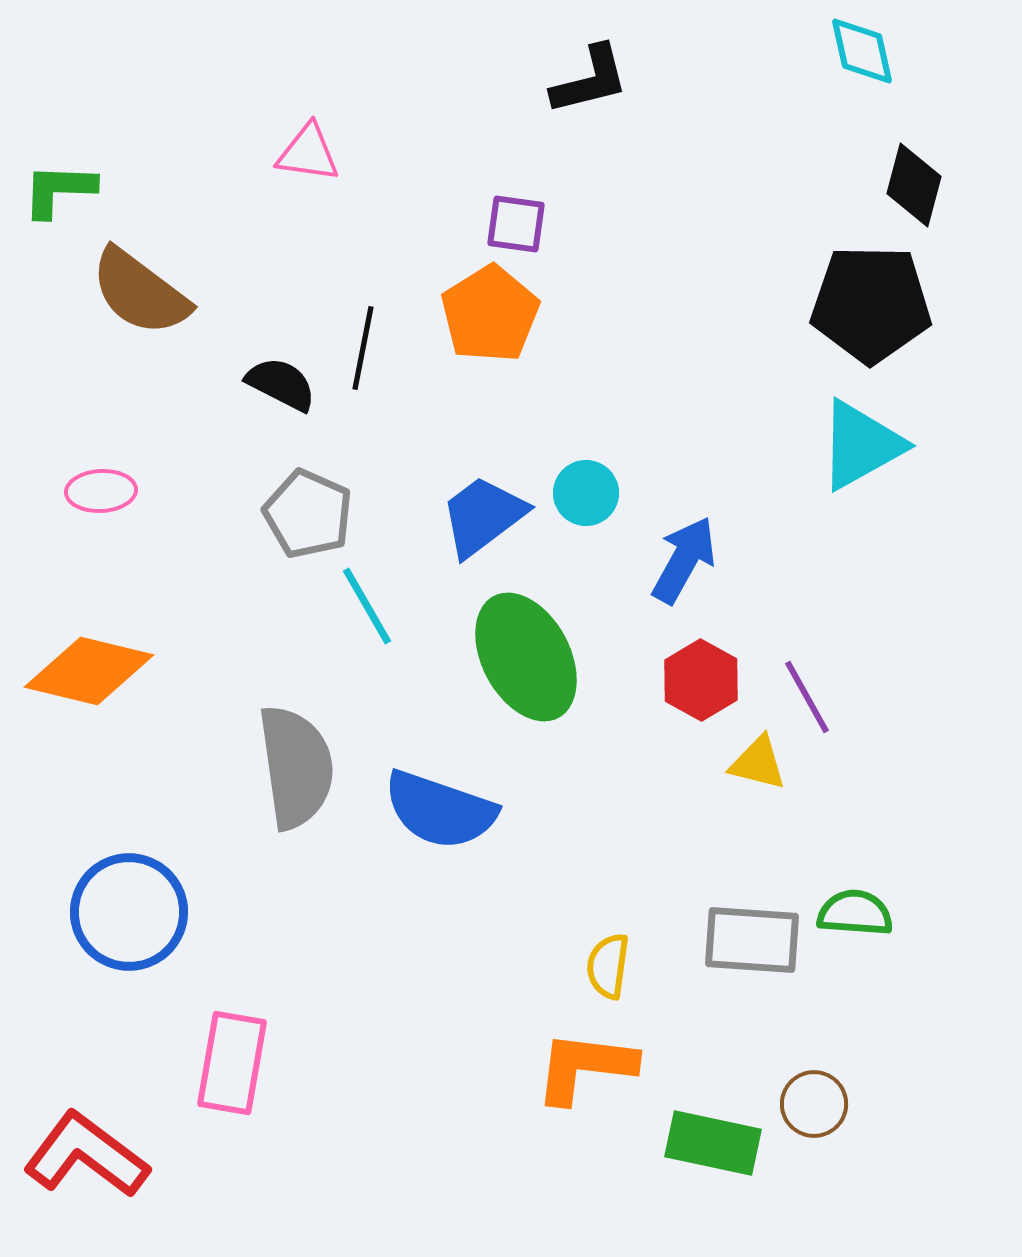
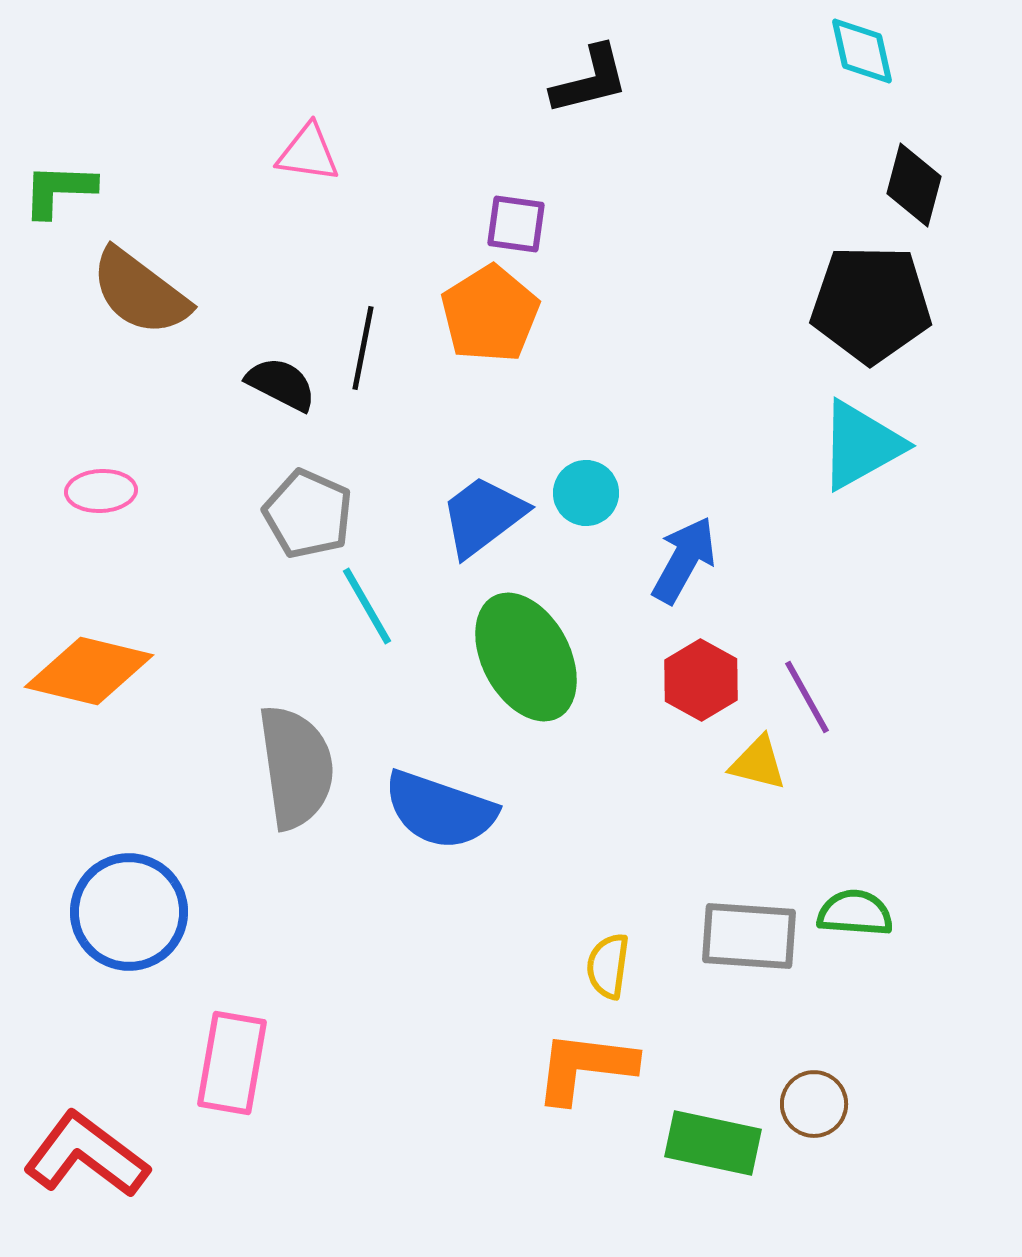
gray rectangle: moved 3 px left, 4 px up
